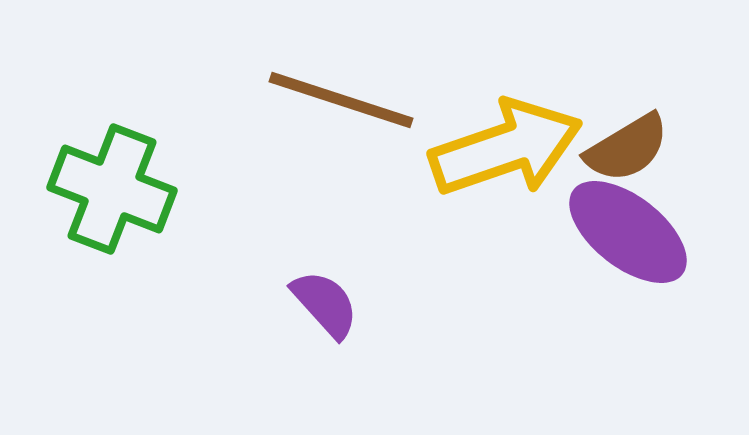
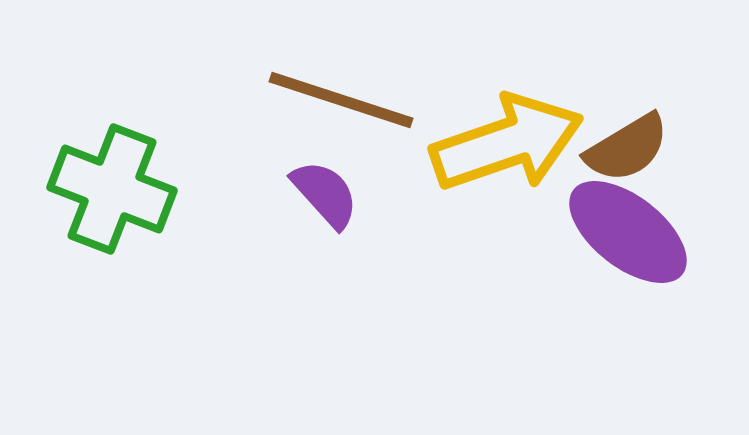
yellow arrow: moved 1 px right, 5 px up
purple semicircle: moved 110 px up
